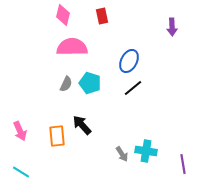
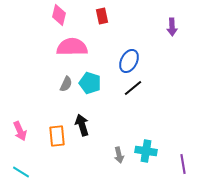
pink diamond: moved 4 px left
black arrow: rotated 25 degrees clockwise
gray arrow: moved 3 px left, 1 px down; rotated 21 degrees clockwise
